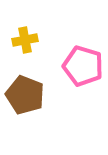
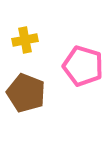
brown pentagon: moved 1 px right, 2 px up
